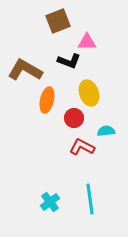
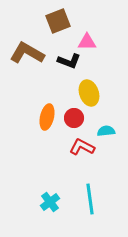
brown L-shape: moved 2 px right, 17 px up
orange ellipse: moved 17 px down
